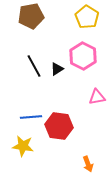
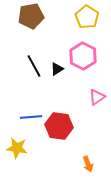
pink triangle: rotated 24 degrees counterclockwise
yellow star: moved 6 px left, 2 px down
